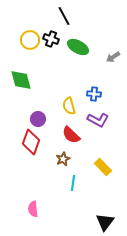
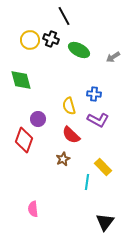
green ellipse: moved 1 px right, 3 px down
red diamond: moved 7 px left, 2 px up
cyan line: moved 14 px right, 1 px up
